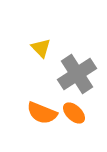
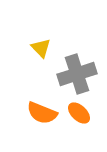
gray cross: rotated 15 degrees clockwise
orange ellipse: moved 5 px right
